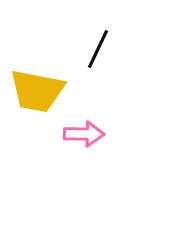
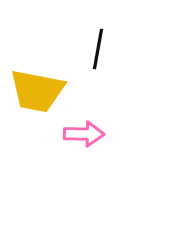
black line: rotated 15 degrees counterclockwise
